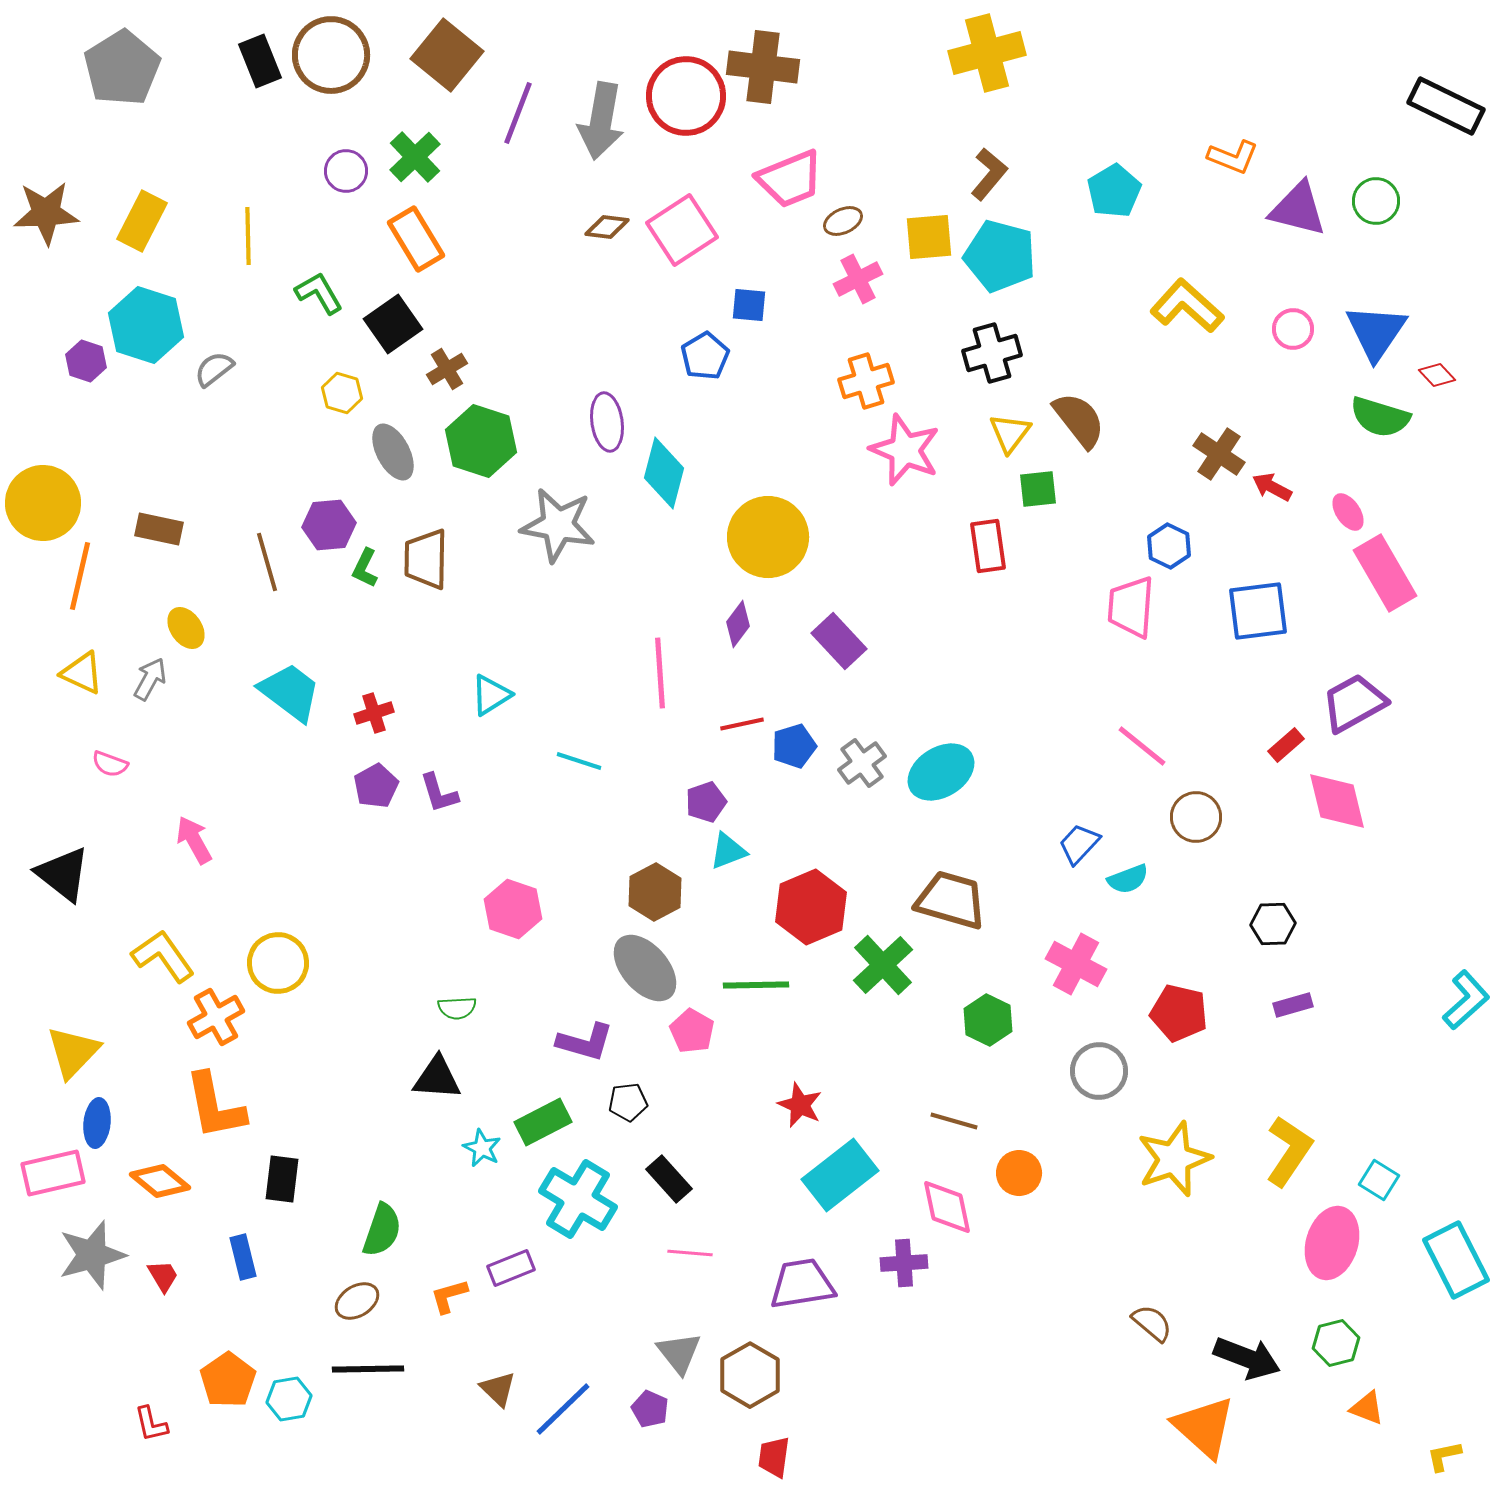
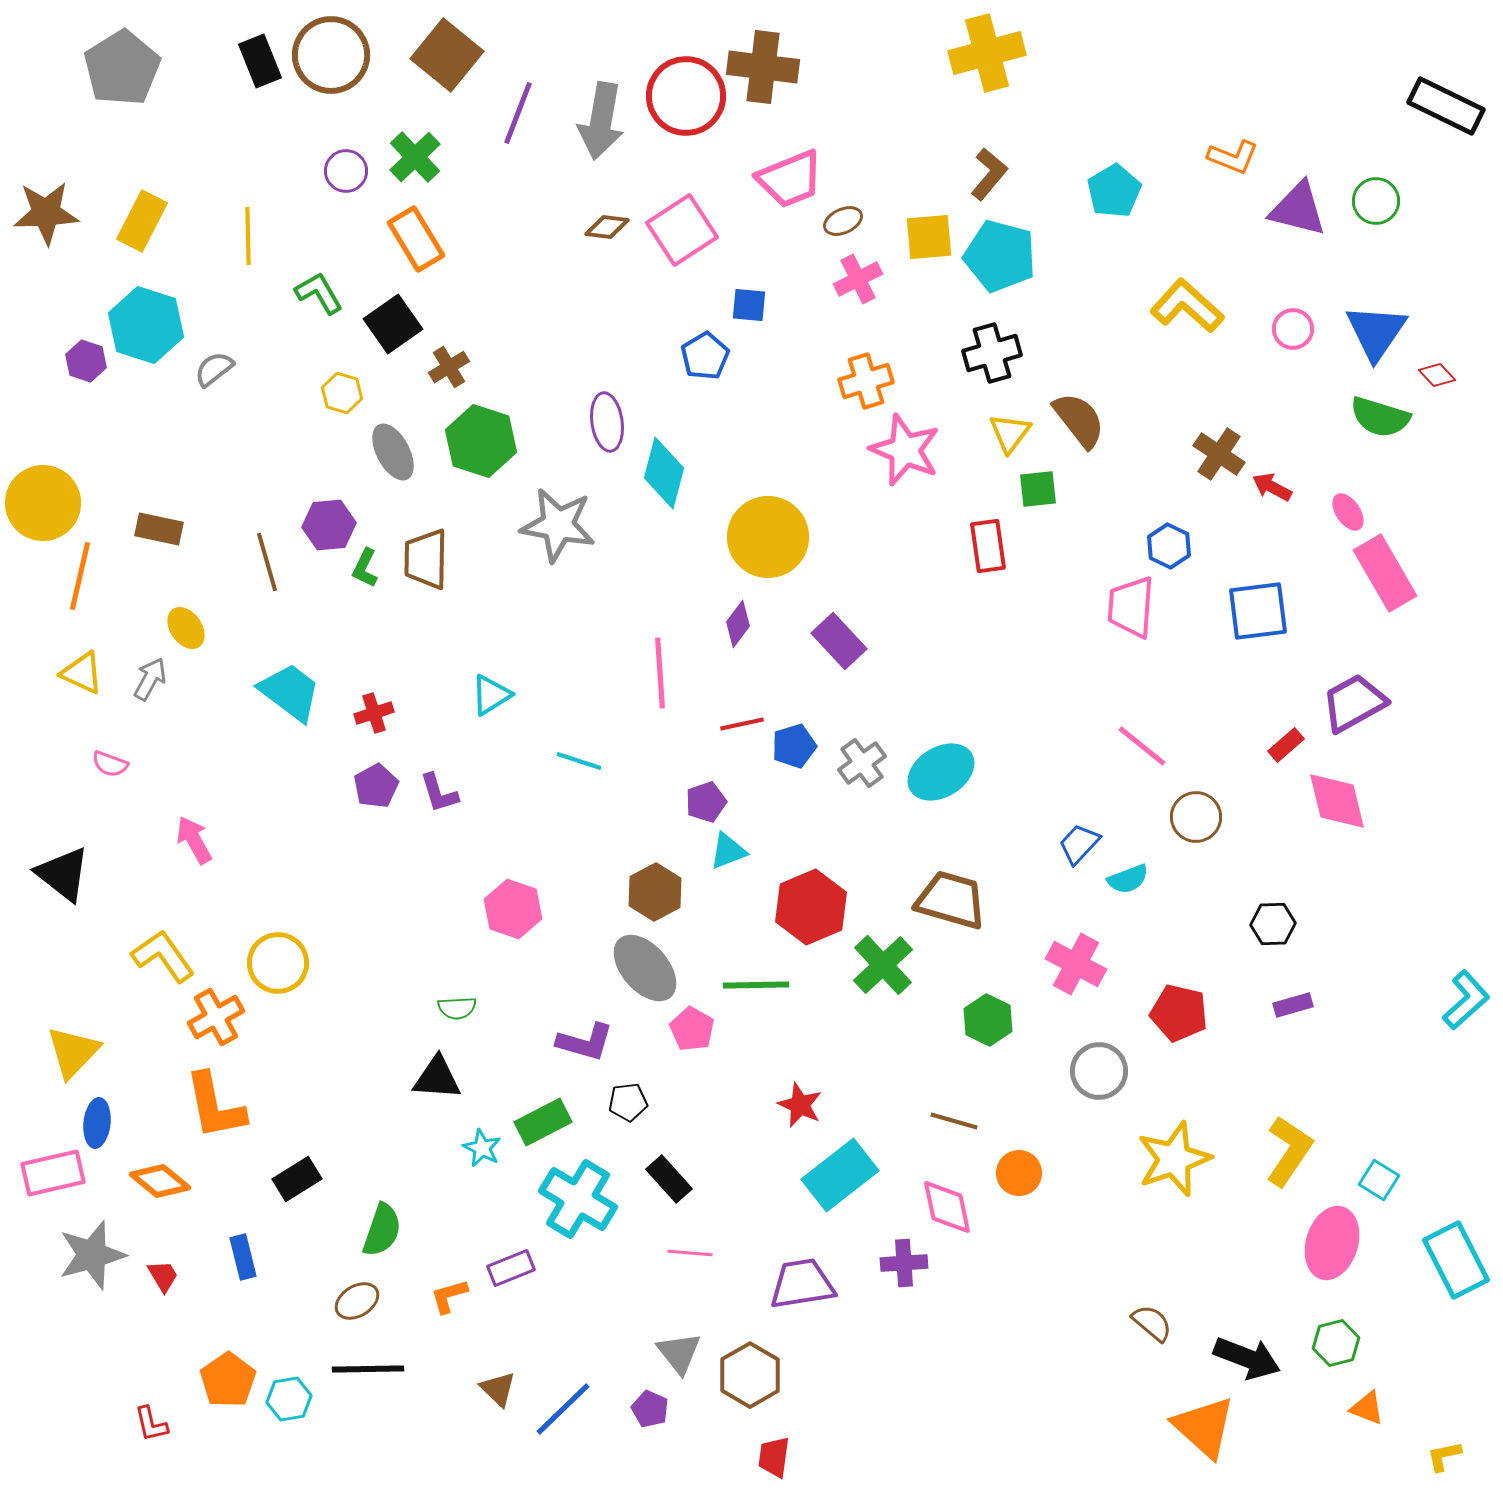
brown cross at (447, 369): moved 2 px right, 2 px up
pink pentagon at (692, 1031): moved 2 px up
black rectangle at (282, 1179): moved 15 px right; rotated 51 degrees clockwise
